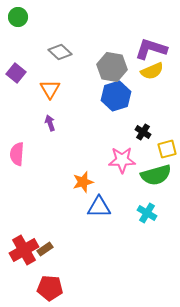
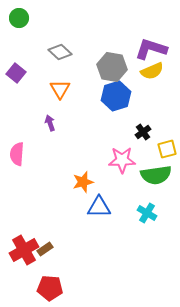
green circle: moved 1 px right, 1 px down
orange triangle: moved 10 px right
black cross: rotated 21 degrees clockwise
green semicircle: rotated 8 degrees clockwise
